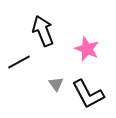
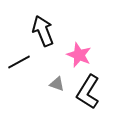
pink star: moved 8 px left, 6 px down
gray triangle: moved 1 px right; rotated 35 degrees counterclockwise
black L-shape: moved 2 px up; rotated 60 degrees clockwise
